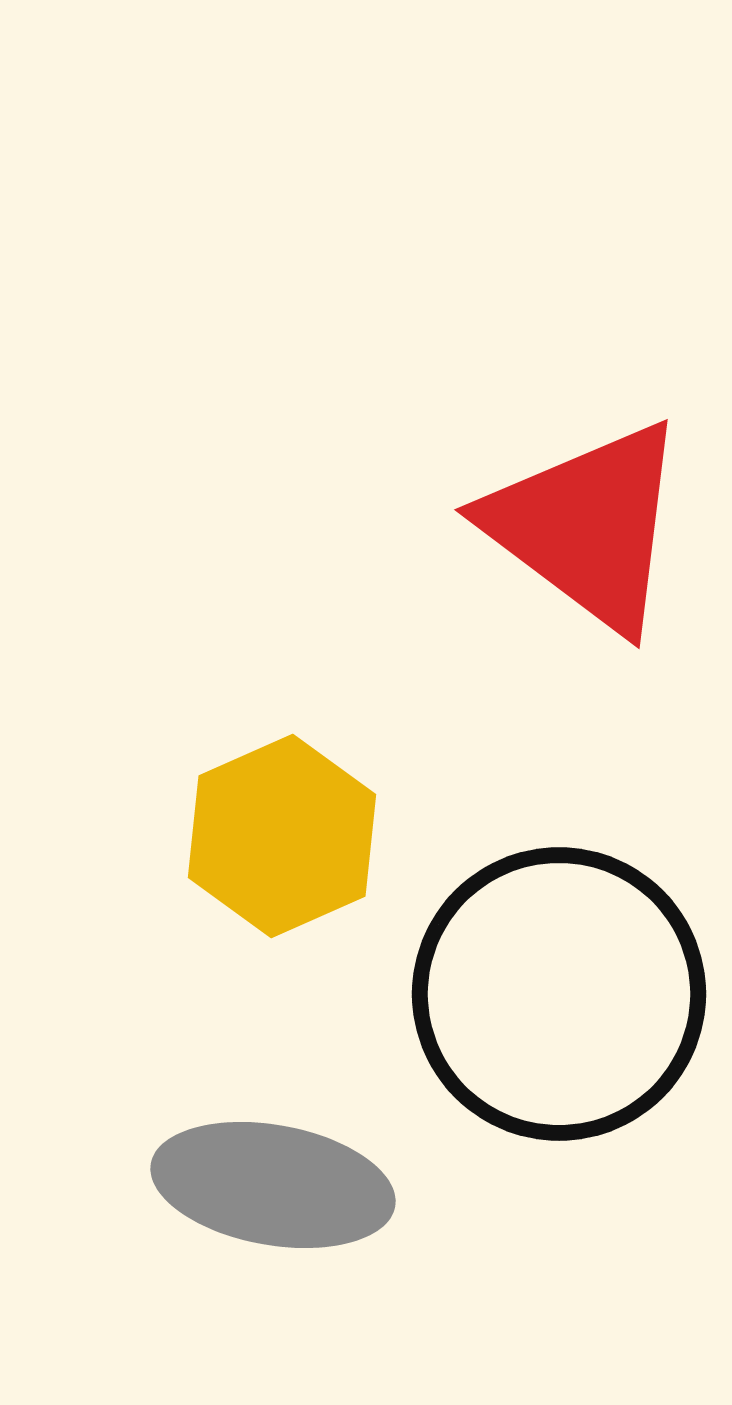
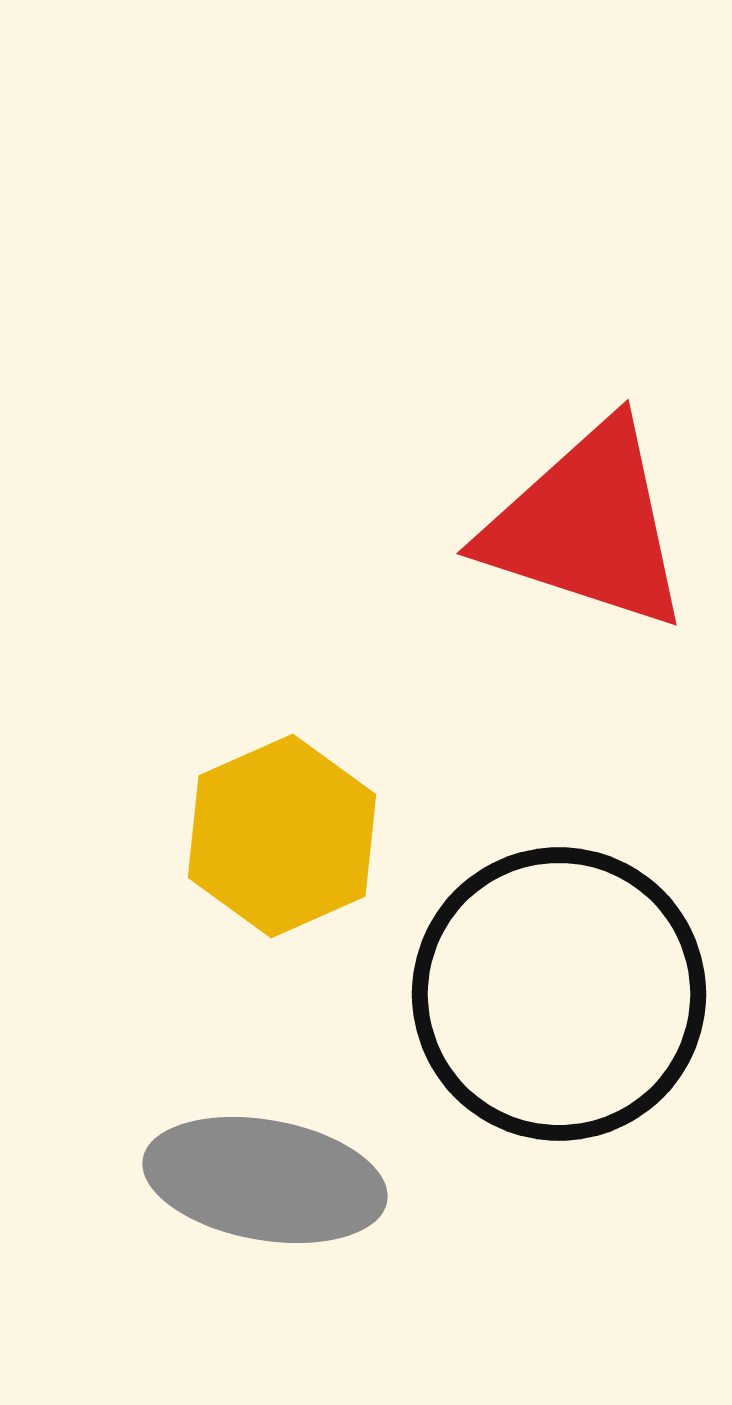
red triangle: rotated 19 degrees counterclockwise
gray ellipse: moved 8 px left, 5 px up
